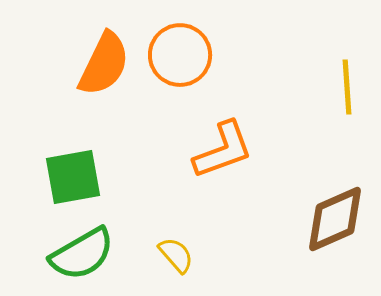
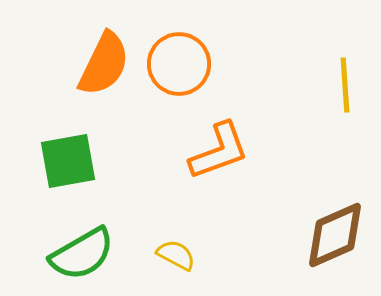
orange circle: moved 1 px left, 9 px down
yellow line: moved 2 px left, 2 px up
orange L-shape: moved 4 px left, 1 px down
green square: moved 5 px left, 16 px up
brown diamond: moved 16 px down
yellow semicircle: rotated 21 degrees counterclockwise
